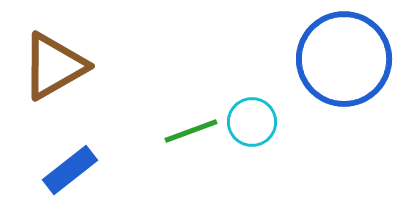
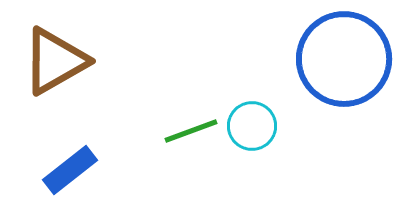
brown triangle: moved 1 px right, 5 px up
cyan circle: moved 4 px down
